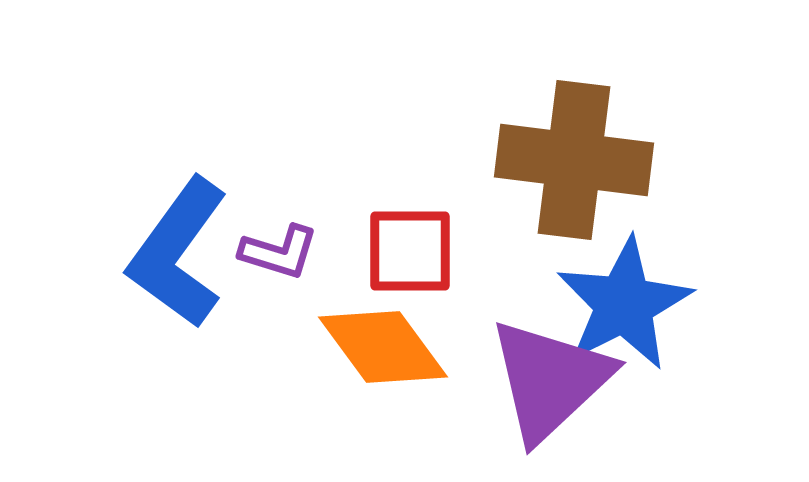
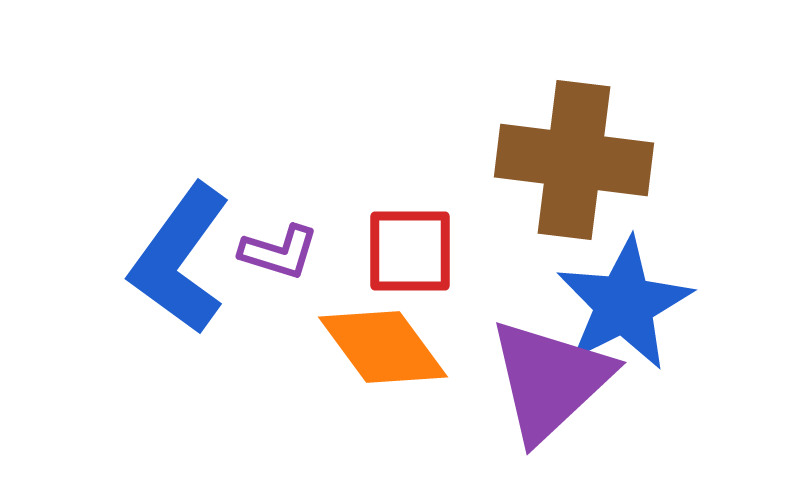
blue L-shape: moved 2 px right, 6 px down
